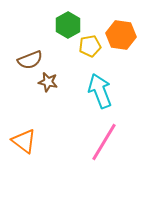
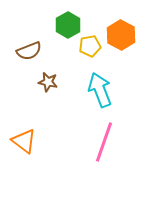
orange hexagon: rotated 20 degrees clockwise
brown semicircle: moved 1 px left, 9 px up
cyan arrow: moved 1 px up
pink line: rotated 12 degrees counterclockwise
